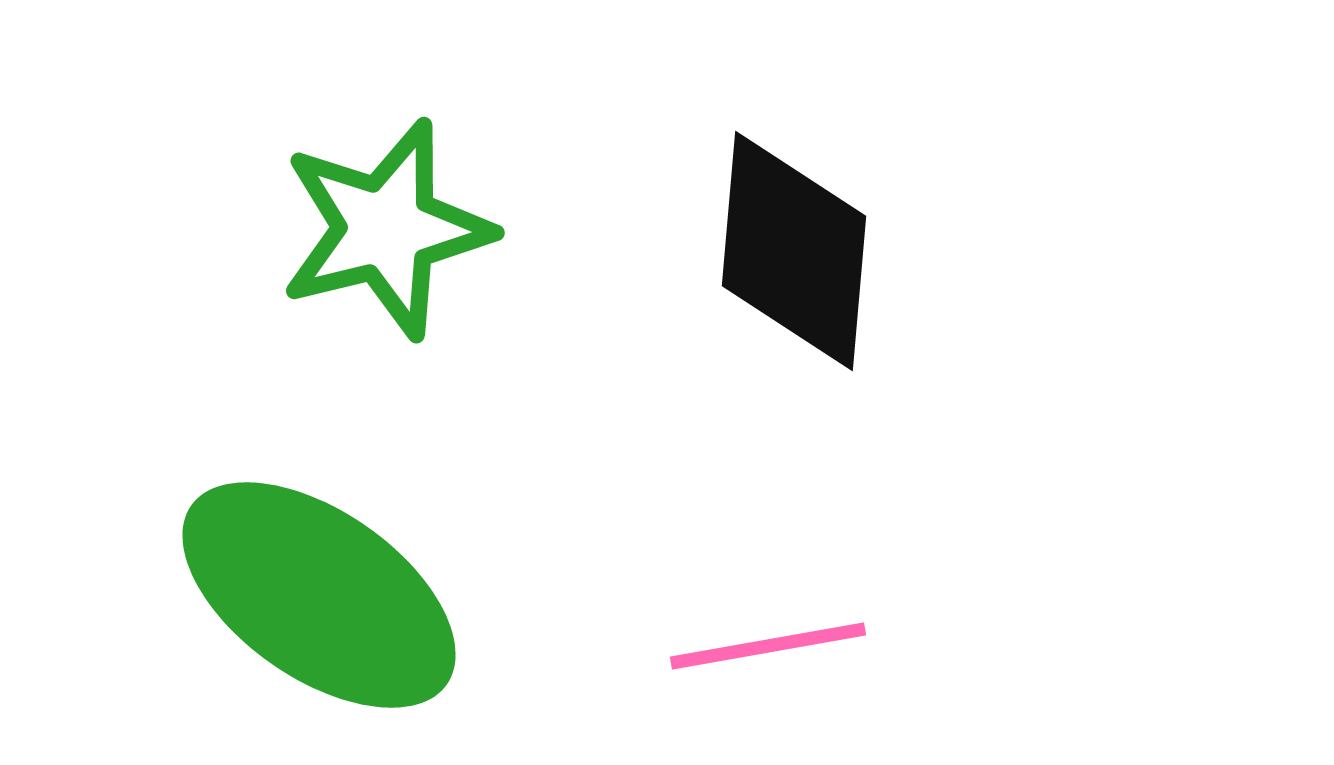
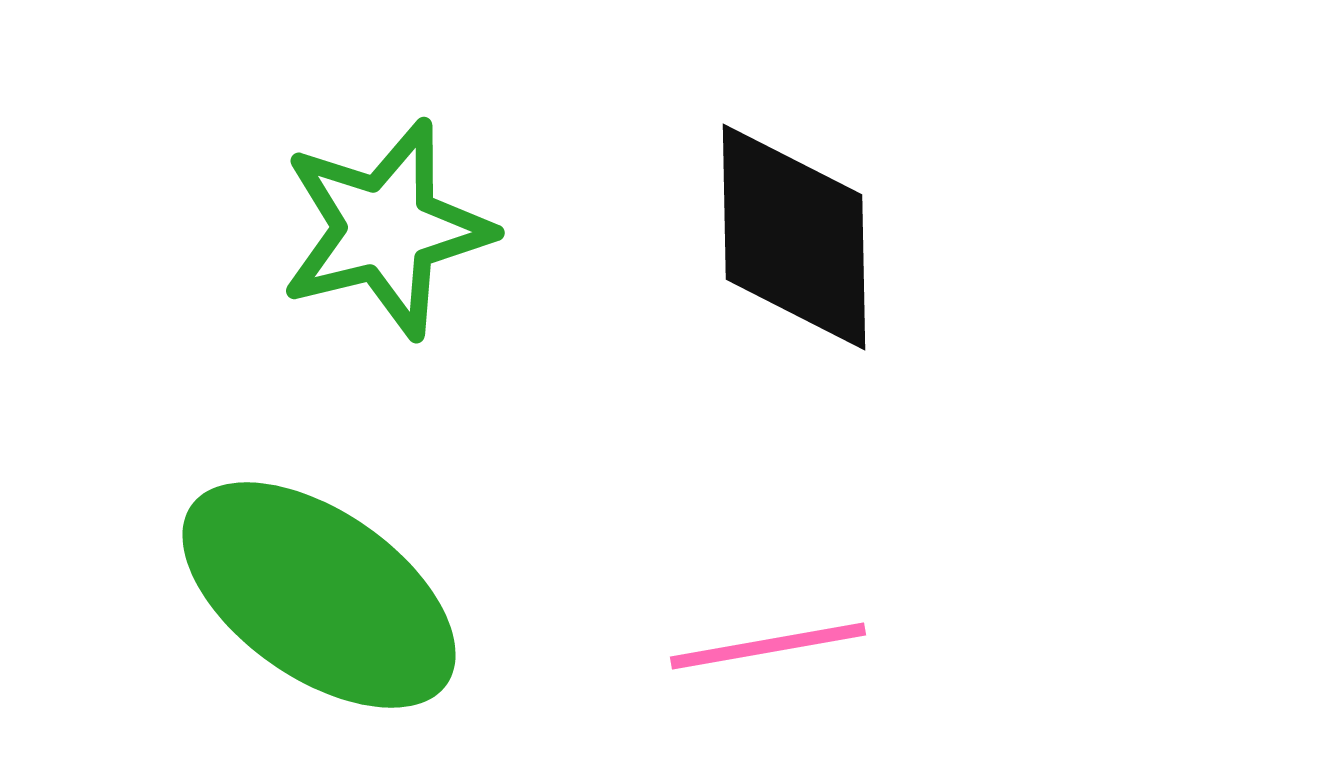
black diamond: moved 14 px up; rotated 6 degrees counterclockwise
